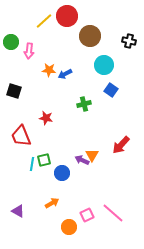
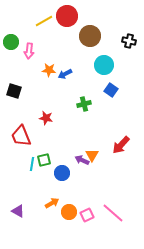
yellow line: rotated 12 degrees clockwise
orange circle: moved 15 px up
